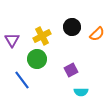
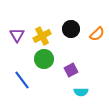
black circle: moved 1 px left, 2 px down
purple triangle: moved 5 px right, 5 px up
green circle: moved 7 px right
